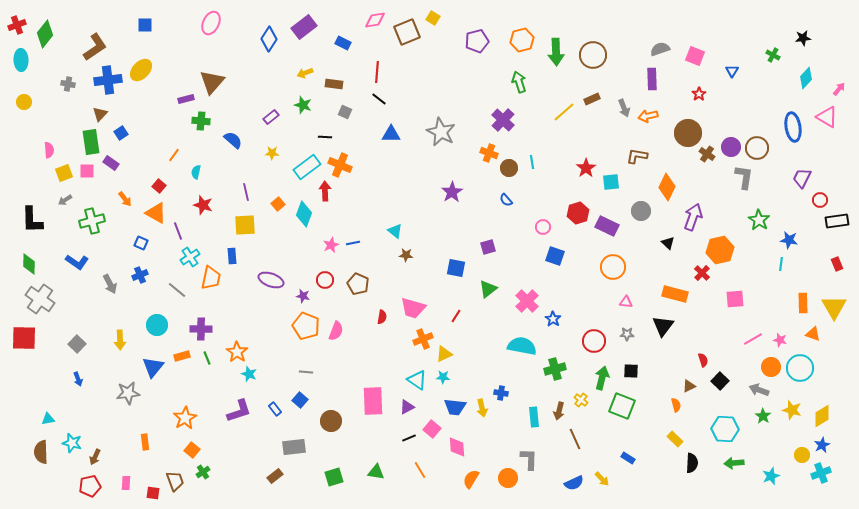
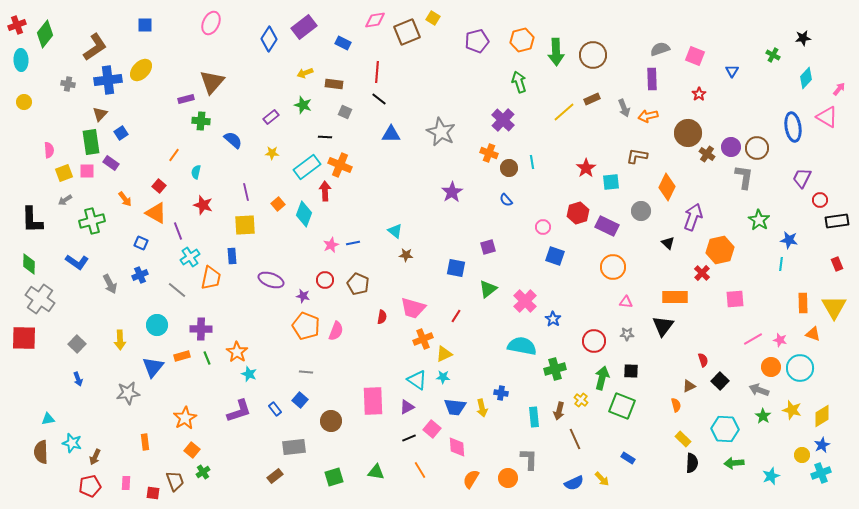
orange rectangle at (675, 294): moved 3 px down; rotated 15 degrees counterclockwise
pink cross at (527, 301): moved 2 px left
yellow rectangle at (675, 439): moved 8 px right
